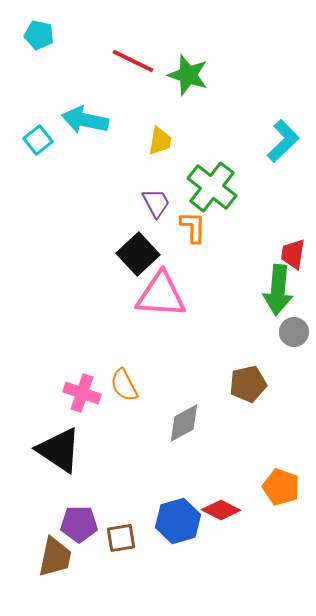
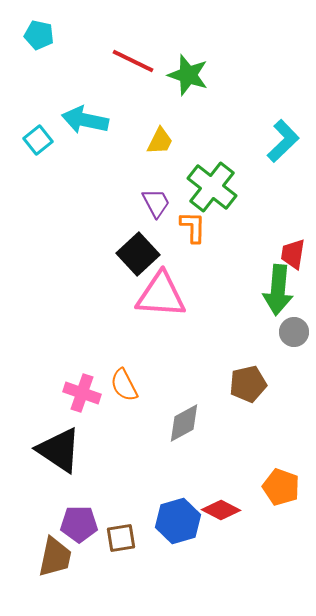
yellow trapezoid: rotated 16 degrees clockwise
